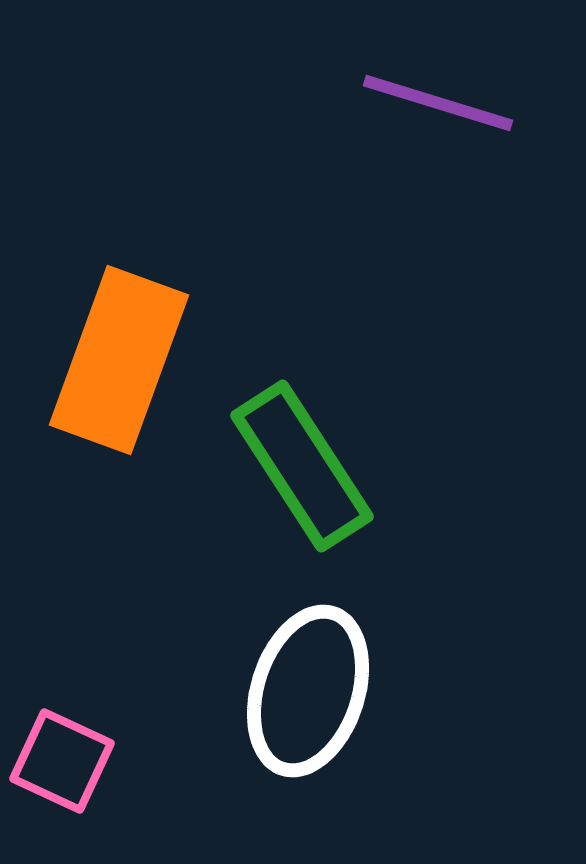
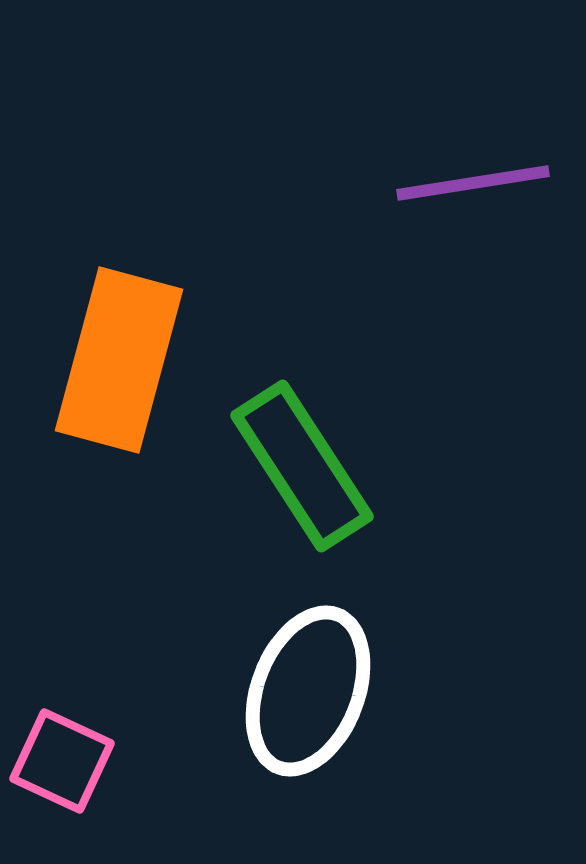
purple line: moved 35 px right, 80 px down; rotated 26 degrees counterclockwise
orange rectangle: rotated 5 degrees counterclockwise
white ellipse: rotated 3 degrees clockwise
